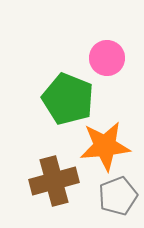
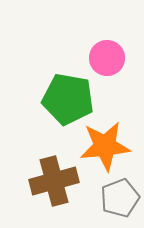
green pentagon: rotated 12 degrees counterclockwise
gray pentagon: moved 2 px right, 2 px down
